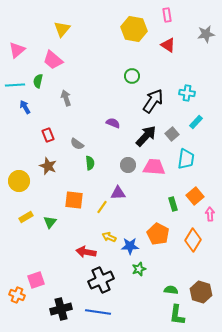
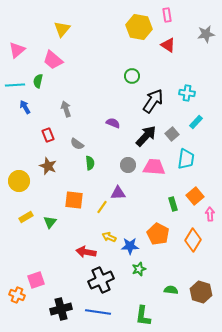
yellow hexagon at (134, 29): moved 5 px right, 2 px up
gray arrow at (66, 98): moved 11 px down
green L-shape at (177, 315): moved 34 px left, 1 px down
